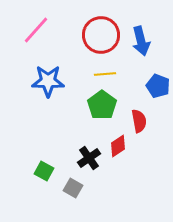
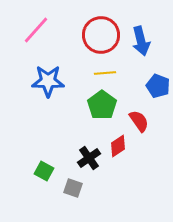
yellow line: moved 1 px up
red semicircle: rotated 25 degrees counterclockwise
gray square: rotated 12 degrees counterclockwise
